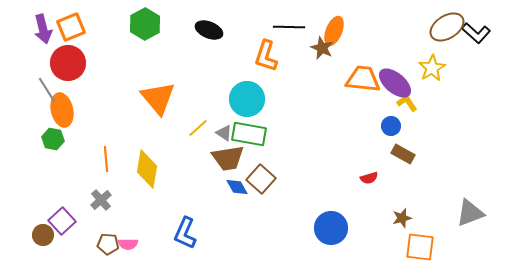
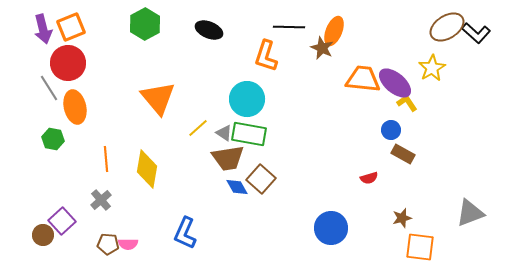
gray line at (47, 90): moved 2 px right, 2 px up
orange ellipse at (62, 110): moved 13 px right, 3 px up
blue circle at (391, 126): moved 4 px down
